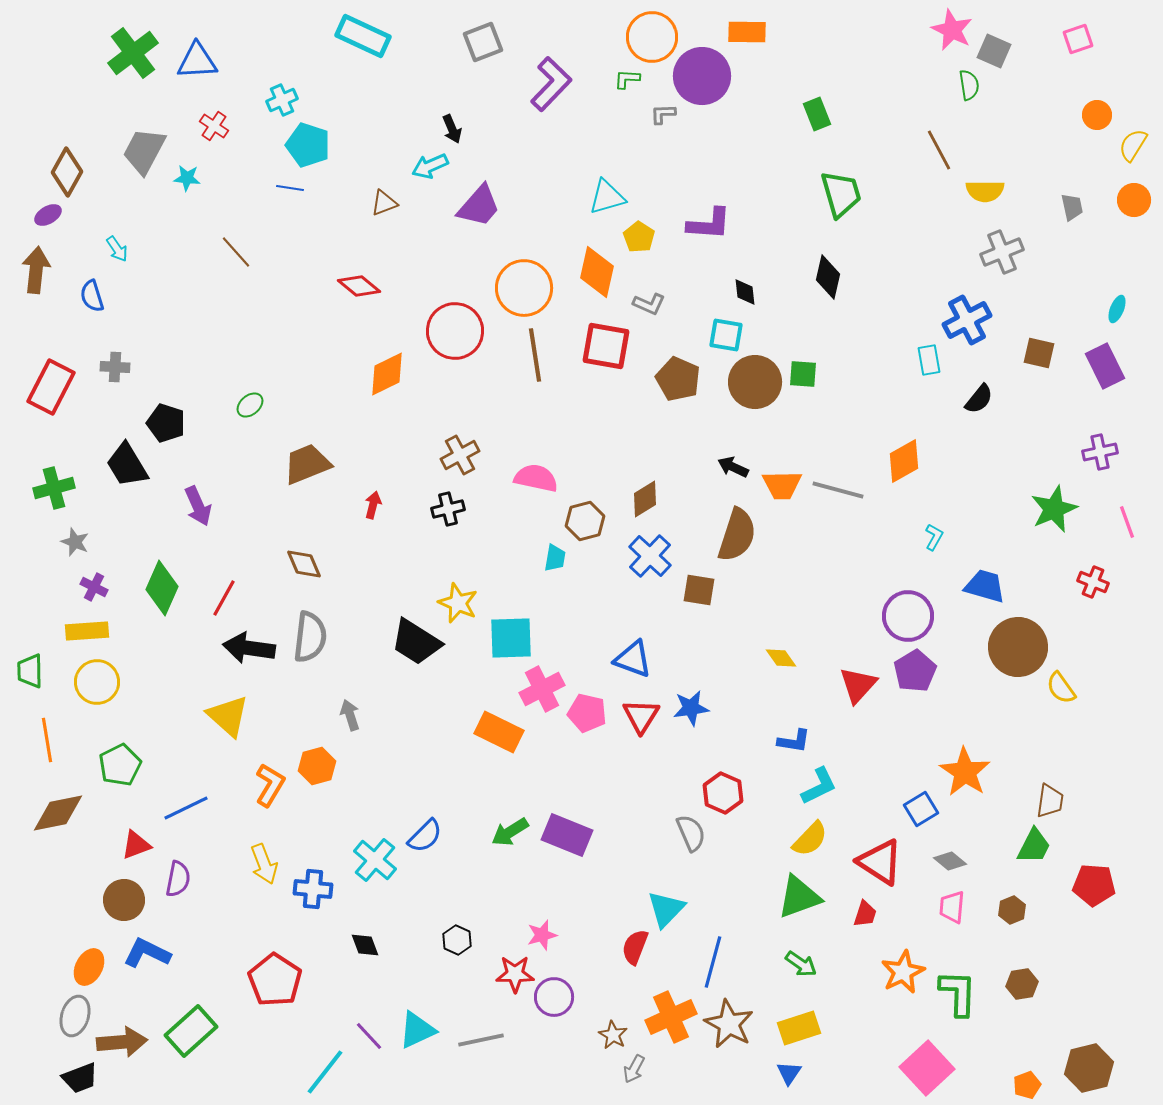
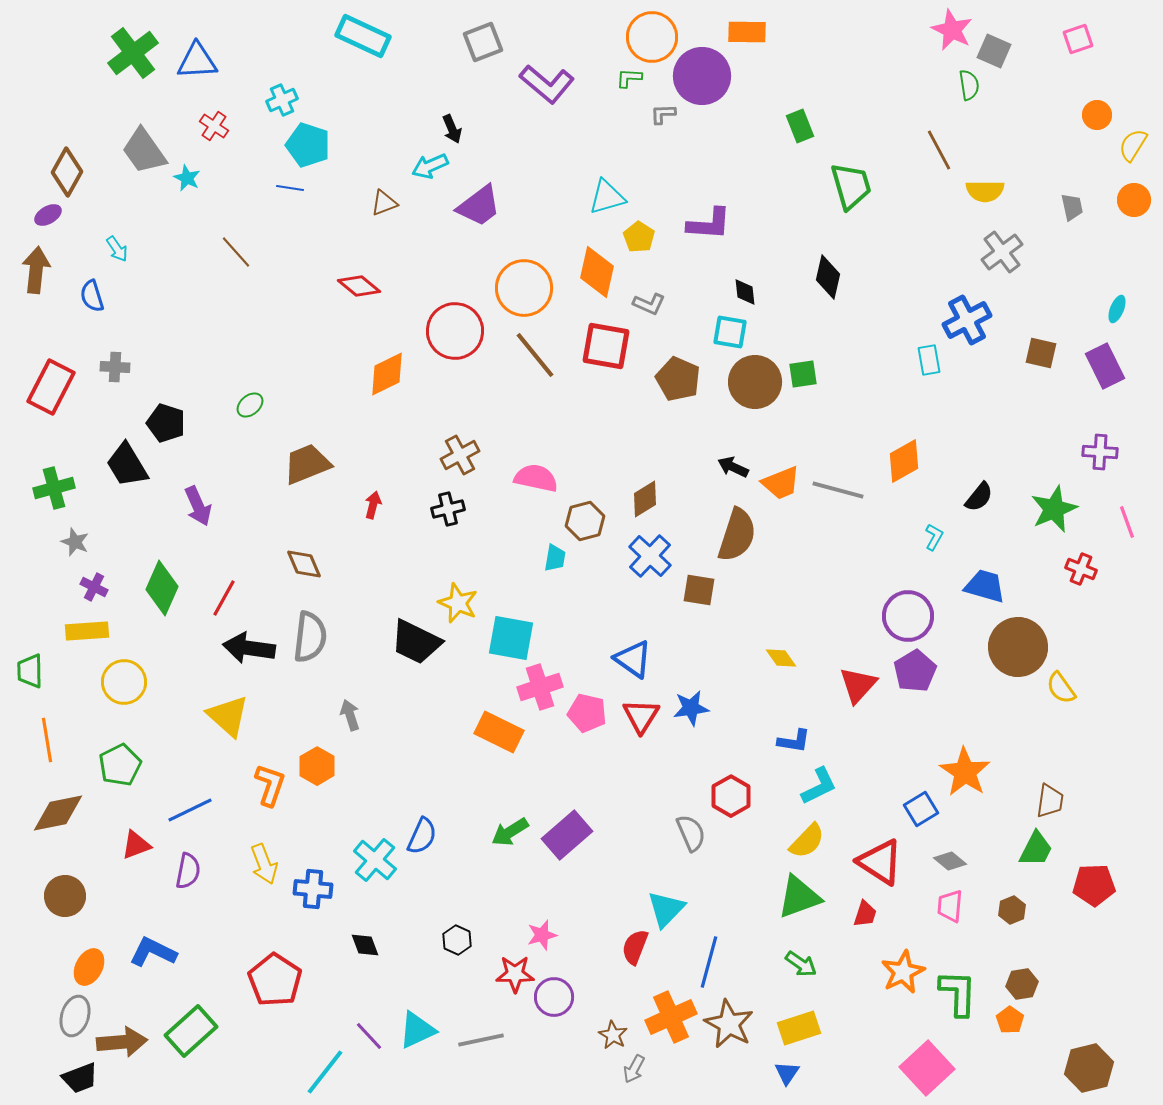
green L-shape at (627, 79): moved 2 px right, 1 px up
purple L-shape at (551, 84): moved 4 px left; rotated 86 degrees clockwise
green rectangle at (817, 114): moved 17 px left, 12 px down
gray trapezoid at (144, 151): rotated 63 degrees counterclockwise
cyan star at (187, 178): rotated 20 degrees clockwise
green trapezoid at (841, 194): moved 10 px right, 8 px up
purple trapezoid at (479, 206): rotated 12 degrees clockwise
gray cross at (1002, 252): rotated 15 degrees counterclockwise
cyan square at (726, 335): moved 4 px right, 3 px up
brown square at (1039, 353): moved 2 px right
brown line at (535, 355): rotated 30 degrees counterclockwise
green square at (803, 374): rotated 12 degrees counterclockwise
black semicircle at (979, 399): moved 98 px down
purple cross at (1100, 452): rotated 16 degrees clockwise
orange trapezoid at (782, 485): moved 1 px left, 2 px up; rotated 21 degrees counterclockwise
red cross at (1093, 582): moved 12 px left, 13 px up
cyan square at (511, 638): rotated 12 degrees clockwise
black trapezoid at (416, 642): rotated 6 degrees counterclockwise
blue triangle at (633, 659): rotated 15 degrees clockwise
yellow circle at (97, 682): moved 27 px right
pink cross at (542, 689): moved 2 px left, 2 px up; rotated 9 degrees clockwise
orange hexagon at (317, 766): rotated 15 degrees counterclockwise
orange L-shape at (270, 785): rotated 12 degrees counterclockwise
red hexagon at (723, 793): moved 8 px right, 3 px down; rotated 6 degrees clockwise
blue line at (186, 808): moved 4 px right, 2 px down
purple rectangle at (567, 835): rotated 63 degrees counterclockwise
blue semicircle at (425, 836): moved 3 px left; rotated 21 degrees counterclockwise
yellow semicircle at (810, 839): moved 3 px left, 2 px down
green trapezoid at (1034, 846): moved 2 px right, 3 px down
purple semicircle at (178, 879): moved 10 px right, 8 px up
red pentagon at (1094, 885): rotated 6 degrees counterclockwise
brown circle at (124, 900): moved 59 px left, 4 px up
pink trapezoid at (952, 907): moved 2 px left, 1 px up
blue L-shape at (147, 953): moved 6 px right, 1 px up
blue line at (713, 962): moved 4 px left
blue triangle at (789, 1073): moved 2 px left
orange pentagon at (1027, 1085): moved 17 px left, 65 px up; rotated 16 degrees counterclockwise
